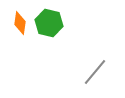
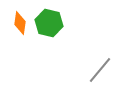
gray line: moved 5 px right, 2 px up
